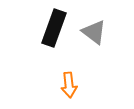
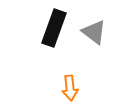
orange arrow: moved 1 px right, 3 px down
